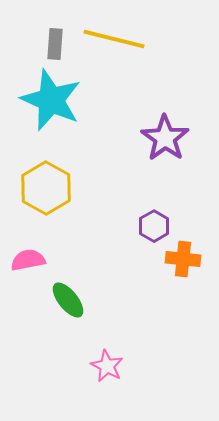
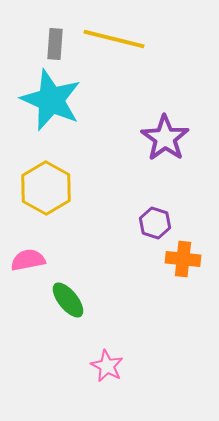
purple hexagon: moved 1 px right, 3 px up; rotated 12 degrees counterclockwise
